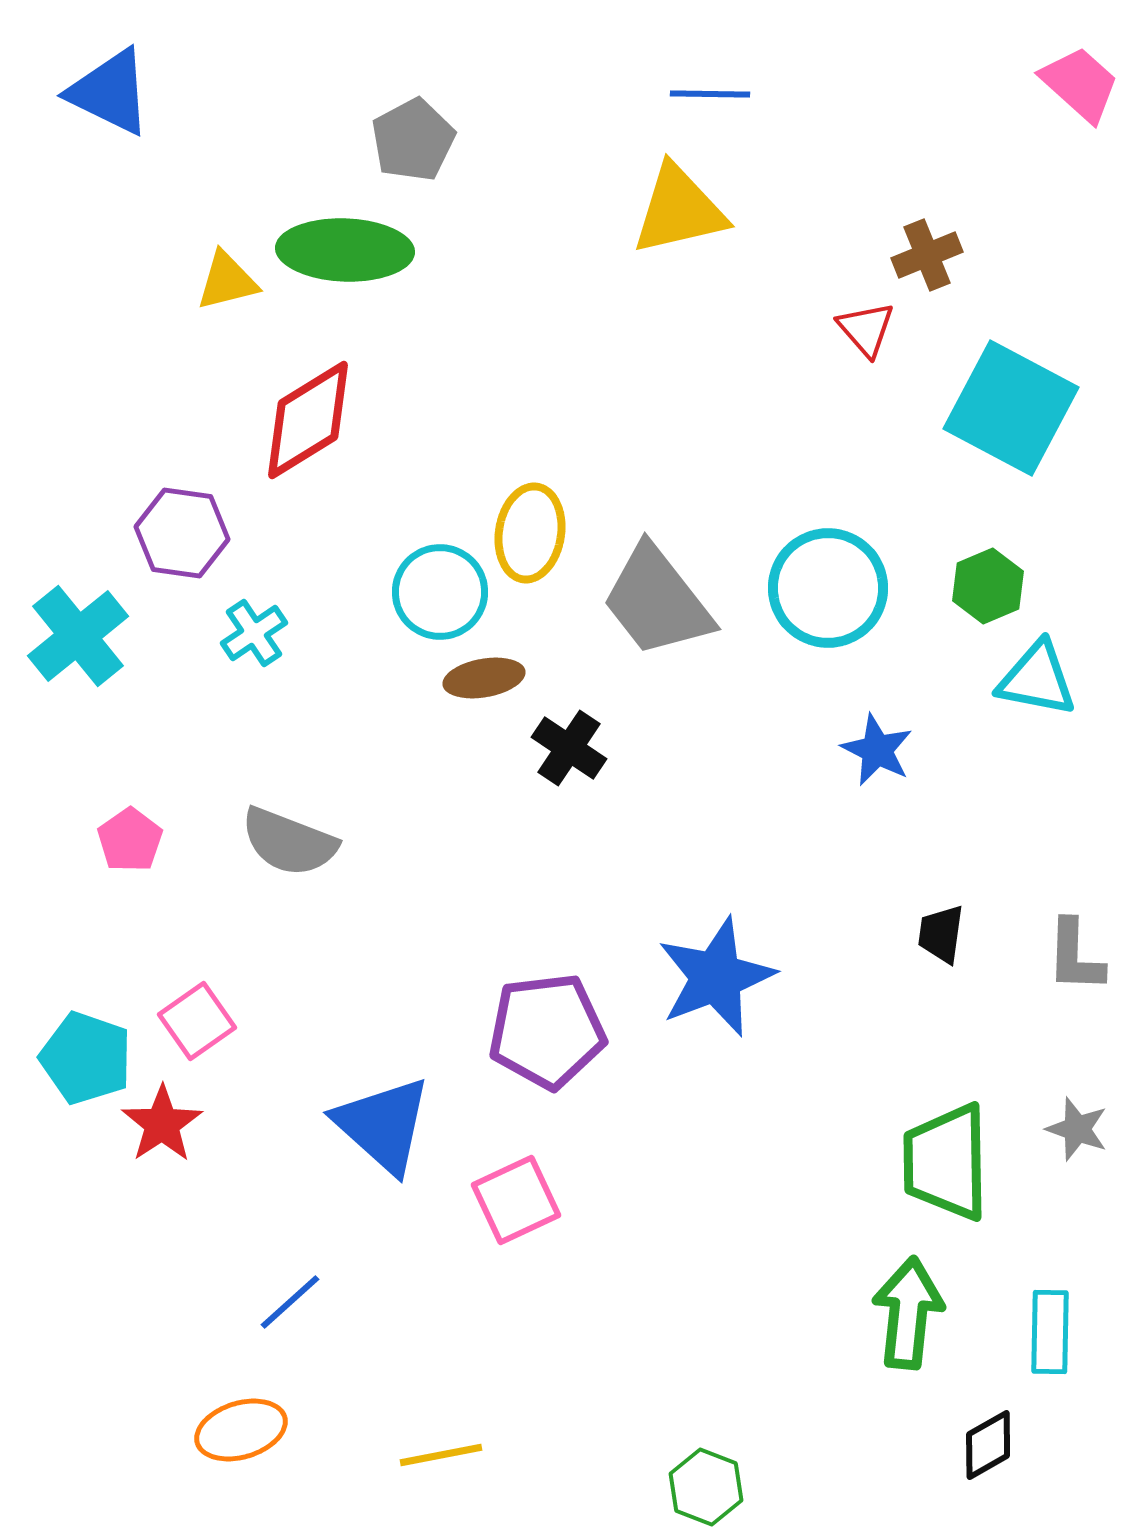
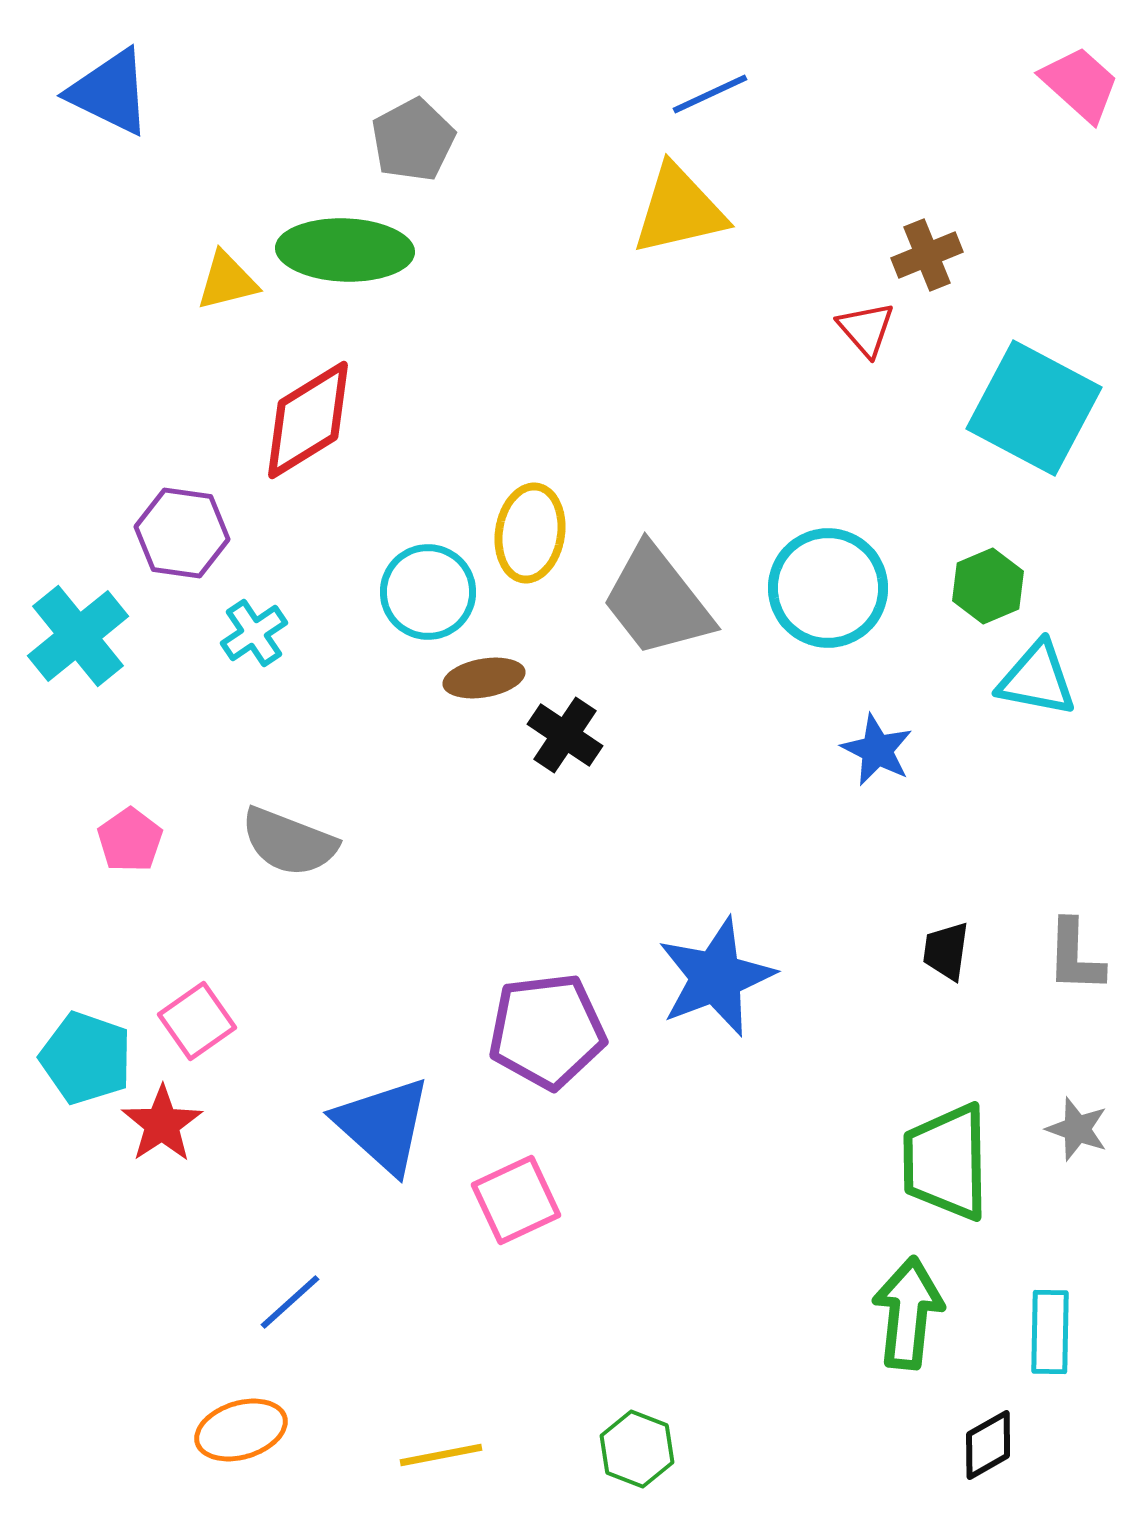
blue line at (710, 94): rotated 26 degrees counterclockwise
cyan square at (1011, 408): moved 23 px right
cyan circle at (440, 592): moved 12 px left
black cross at (569, 748): moved 4 px left, 13 px up
black trapezoid at (941, 934): moved 5 px right, 17 px down
green hexagon at (706, 1487): moved 69 px left, 38 px up
